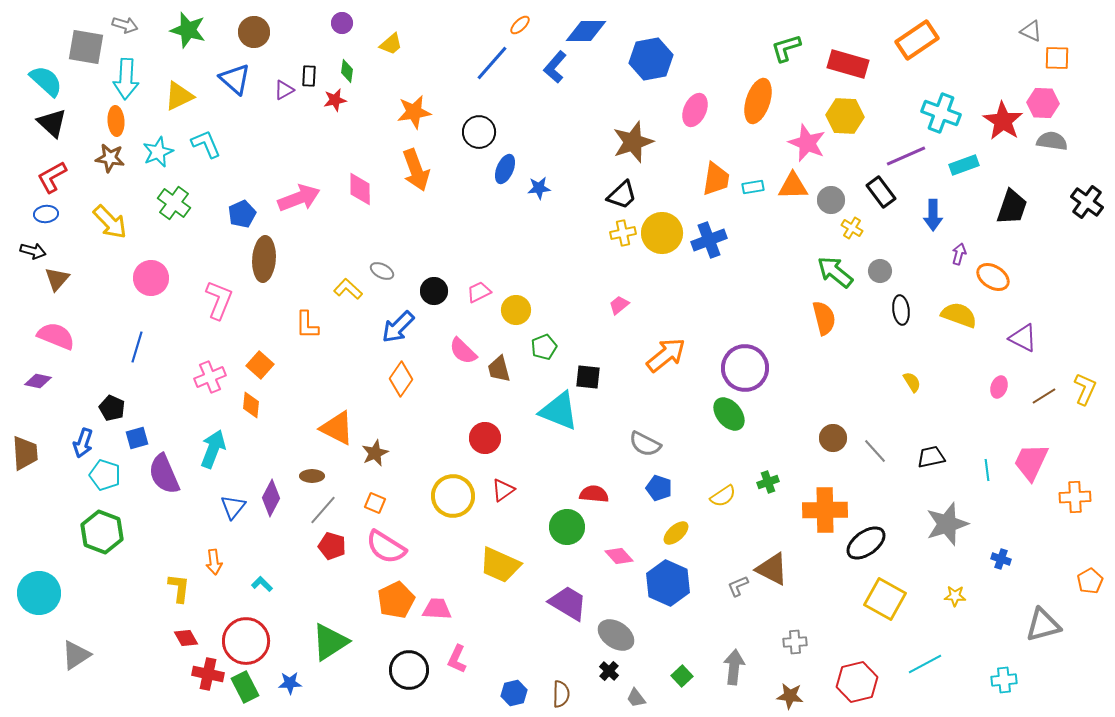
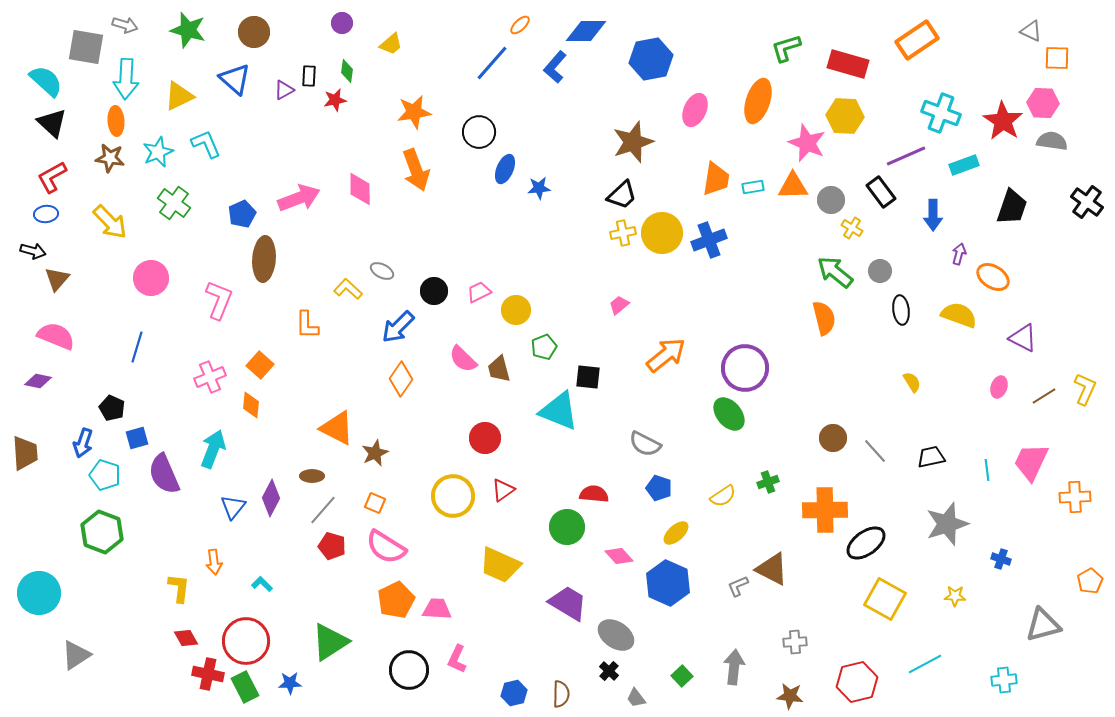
pink semicircle at (463, 351): moved 8 px down
